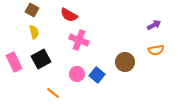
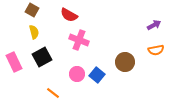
black square: moved 1 px right, 2 px up
